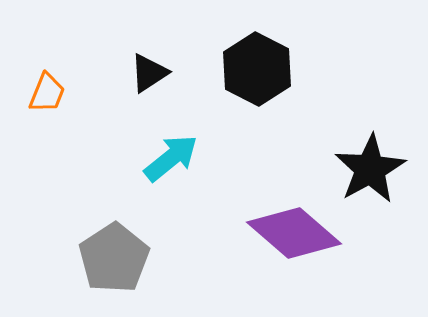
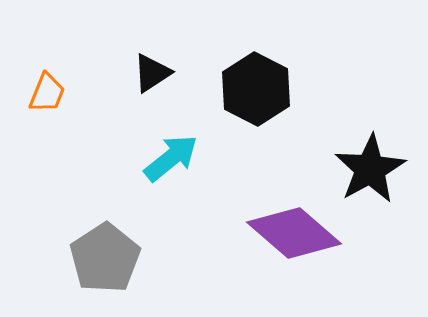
black hexagon: moved 1 px left, 20 px down
black triangle: moved 3 px right
gray pentagon: moved 9 px left
